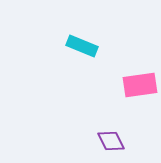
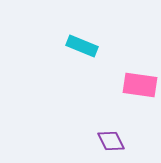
pink rectangle: rotated 16 degrees clockwise
